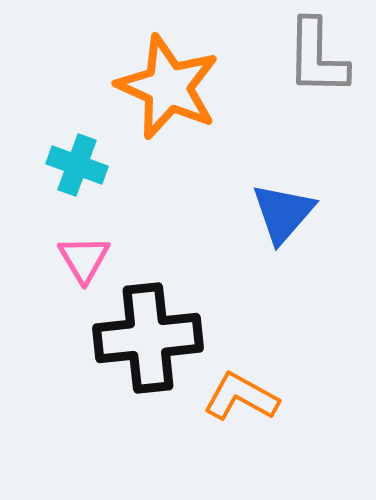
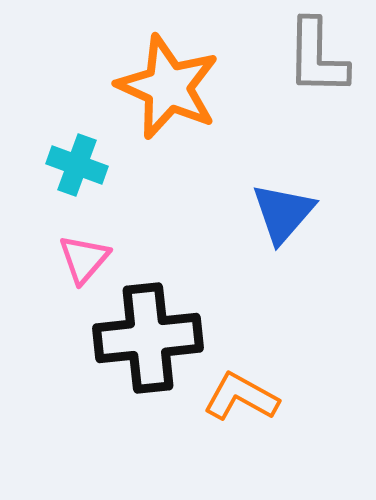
pink triangle: rotated 12 degrees clockwise
